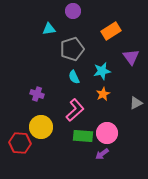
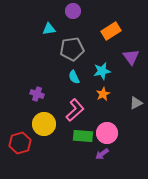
gray pentagon: rotated 10 degrees clockwise
yellow circle: moved 3 px right, 3 px up
red hexagon: rotated 20 degrees counterclockwise
